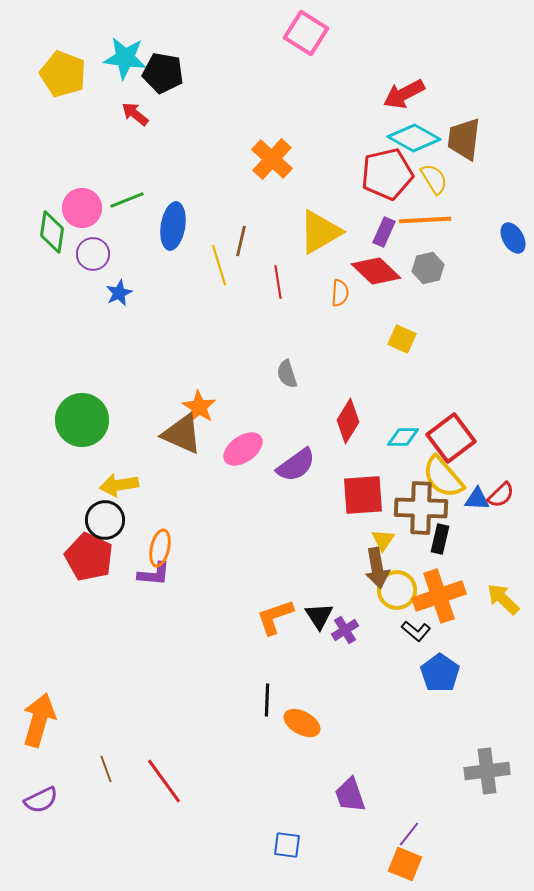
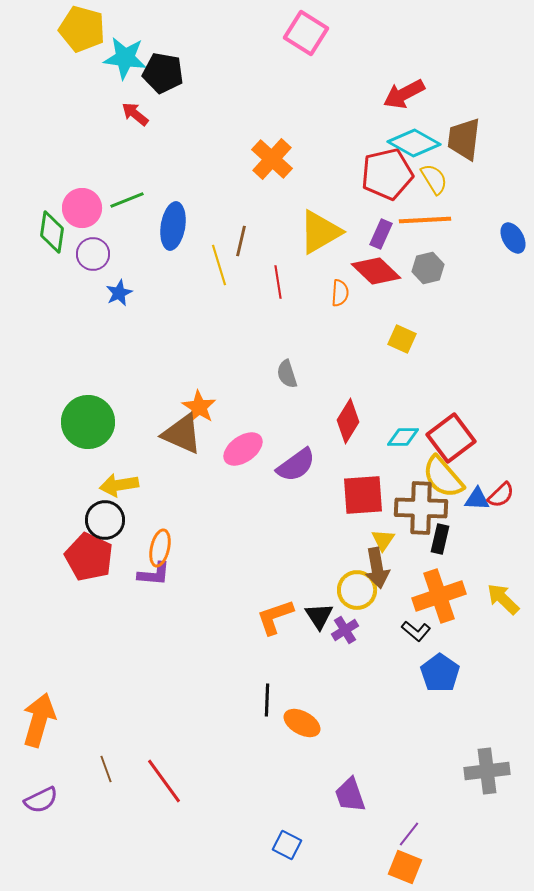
yellow pentagon at (63, 74): moved 19 px right, 45 px up; rotated 6 degrees counterclockwise
cyan diamond at (414, 138): moved 5 px down
purple rectangle at (384, 232): moved 3 px left, 2 px down
green circle at (82, 420): moved 6 px right, 2 px down
yellow circle at (397, 590): moved 40 px left
blue square at (287, 845): rotated 20 degrees clockwise
orange square at (405, 864): moved 3 px down
